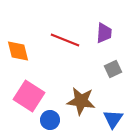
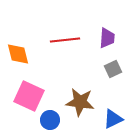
purple trapezoid: moved 3 px right, 5 px down
red line: rotated 28 degrees counterclockwise
orange diamond: moved 3 px down
pink square: rotated 8 degrees counterclockwise
brown star: moved 1 px left, 1 px down
blue triangle: rotated 30 degrees clockwise
